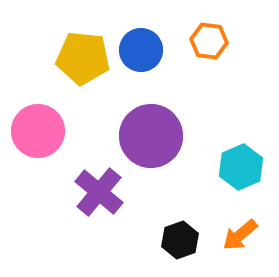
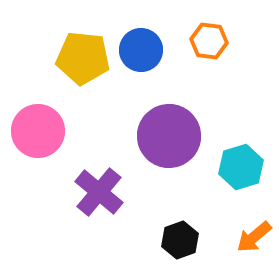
purple circle: moved 18 px right
cyan hexagon: rotated 6 degrees clockwise
orange arrow: moved 14 px right, 2 px down
